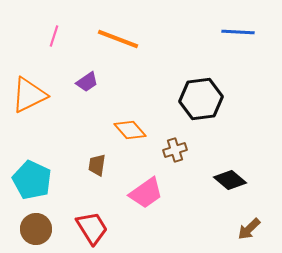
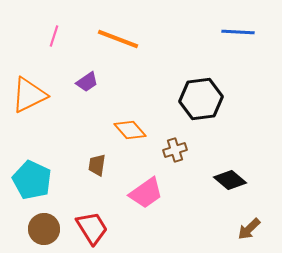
brown circle: moved 8 px right
